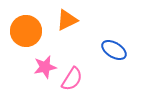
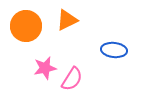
orange circle: moved 5 px up
blue ellipse: rotated 25 degrees counterclockwise
pink star: moved 1 px down
